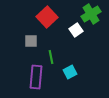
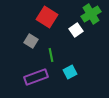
red square: rotated 15 degrees counterclockwise
gray square: rotated 32 degrees clockwise
green line: moved 2 px up
purple rectangle: rotated 65 degrees clockwise
